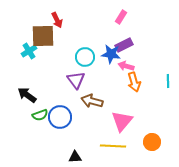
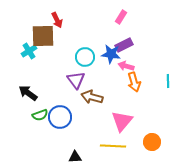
black arrow: moved 1 px right, 2 px up
brown arrow: moved 4 px up
